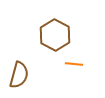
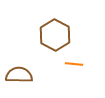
brown semicircle: rotated 104 degrees counterclockwise
